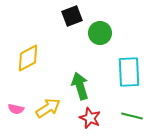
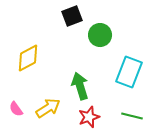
green circle: moved 2 px down
cyan rectangle: rotated 24 degrees clockwise
pink semicircle: rotated 42 degrees clockwise
red star: moved 1 px left, 1 px up; rotated 30 degrees clockwise
